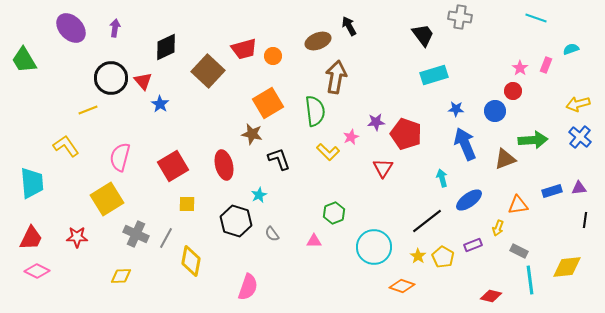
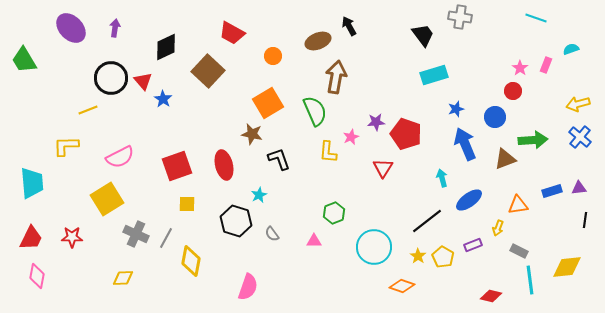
red trapezoid at (244, 49): moved 12 px left, 16 px up; rotated 44 degrees clockwise
blue star at (160, 104): moved 3 px right, 5 px up
blue star at (456, 109): rotated 21 degrees counterclockwise
green semicircle at (315, 111): rotated 16 degrees counterclockwise
blue circle at (495, 111): moved 6 px down
yellow L-shape at (66, 146): rotated 56 degrees counterclockwise
yellow L-shape at (328, 152): rotated 50 degrees clockwise
pink semicircle at (120, 157): rotated 132 degrees counterclockwise
red square at (173, 166): moved 4 px right; rotated 12 degrees clockwise
red star at (77, 237): moved 5 px left
pink diamond at (37, 271): moved 5 px down; rotated 75 degrees clockwise
yellow diamond at (121, 276): moved 2 px right, 2 px down
